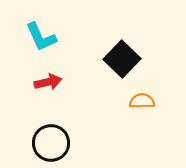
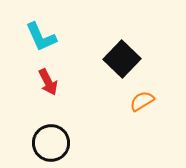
red arrow: rotated 76 degrees clockwise
orange semicircle: rotated 30 degrees counterclockwise
